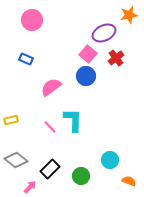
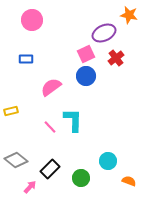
orange star: rotated 24 degrees clockwise
pink square: moved 2 px left; rotated 24 degrees clockwise
blue rectangle: rotated 24 degrees counterclockwise
yellow rectangle: moved 9 px up
cyan circle: moved 2 px left, 1 px down
green circle: moved 2 px down
